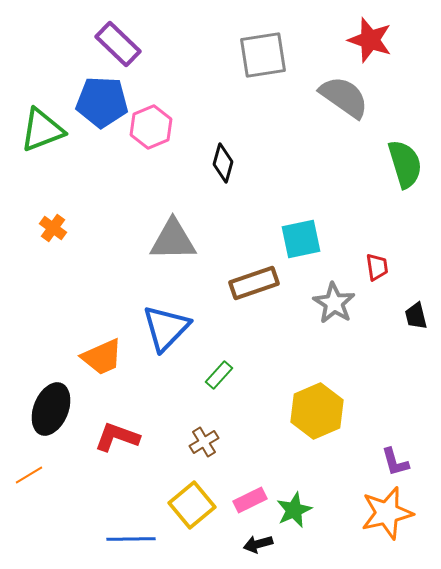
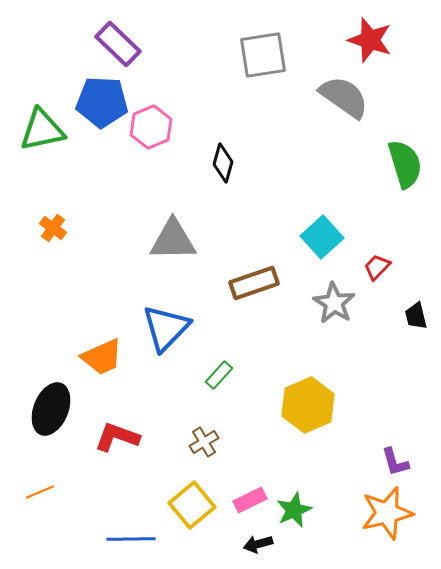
green triangle: rotated 9 degrees clockwise
cyan square: moved 21 px right, 2 px up; rotated 30 degrees counterclockwise
red trapezoid: rotated 128 degrees counterclockwise
yellow hexagon: moved 9 px left, 6 px up
orange line: moved 11 px right, 17 px down; rotated 8 degrees clockwise
